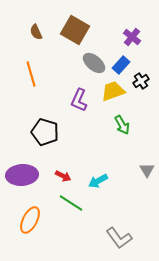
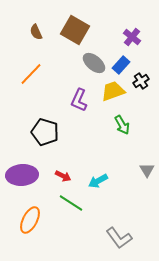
orange line: rotated 60 degrees clockwise
